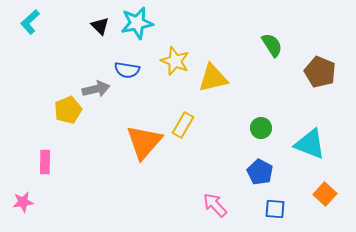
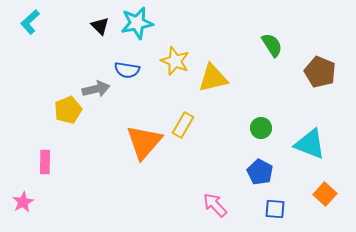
pink star: rotated 20 degrees counterclockwise
